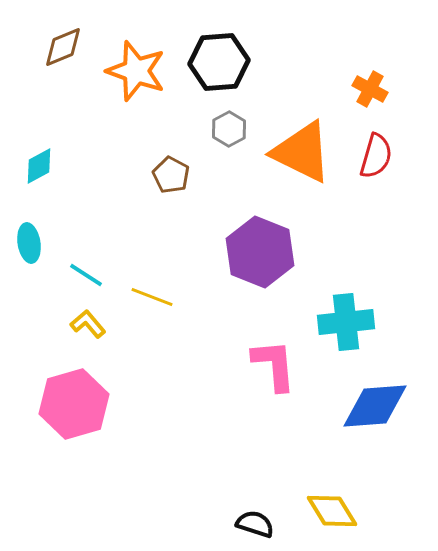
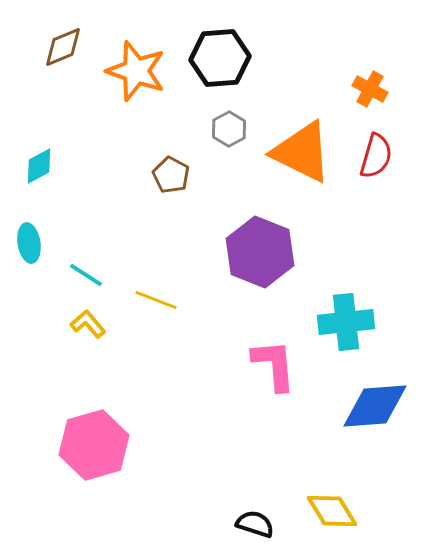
black hexagon: moved 1 px right, 4 px up
yellow line: moved 4 px right, 3 px down
pink hexagon: moved 20 px right, 41 px down
